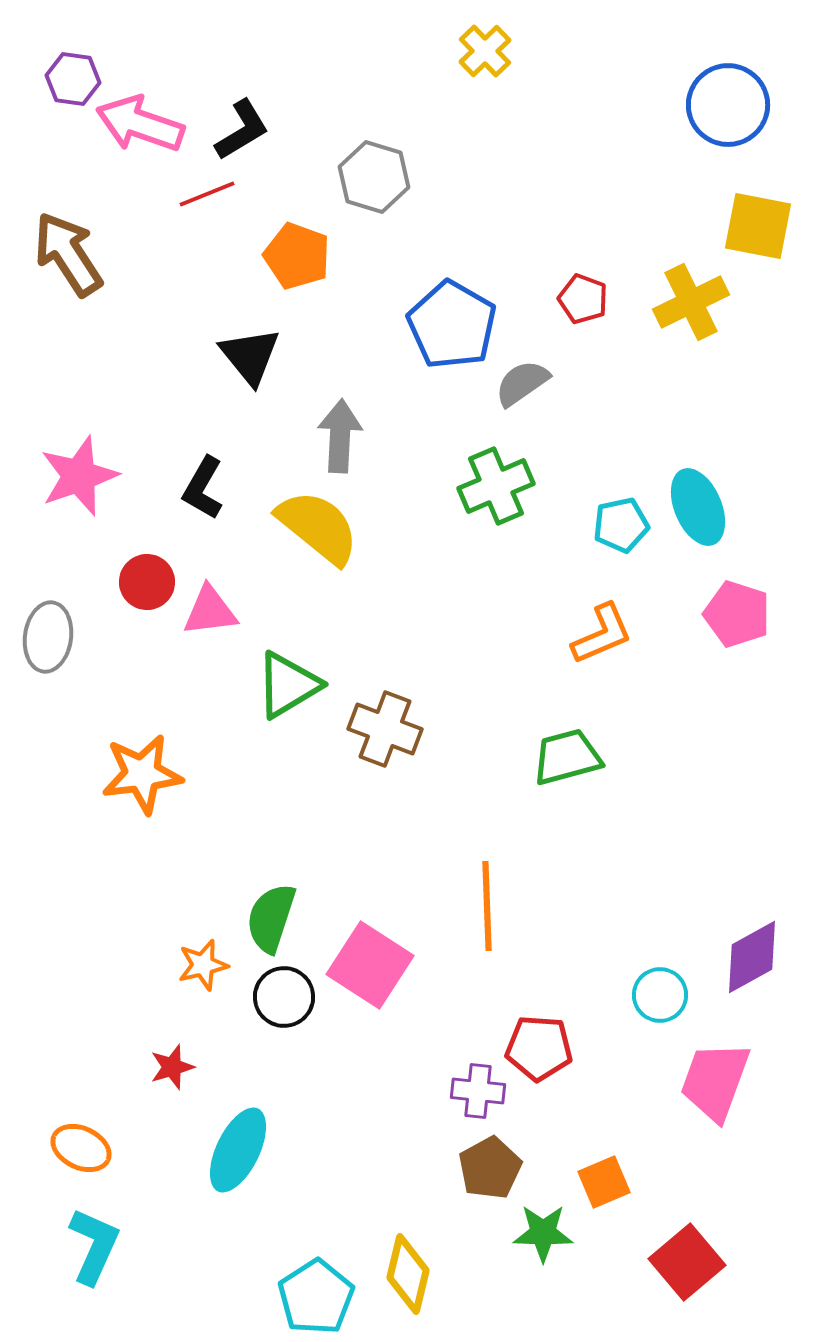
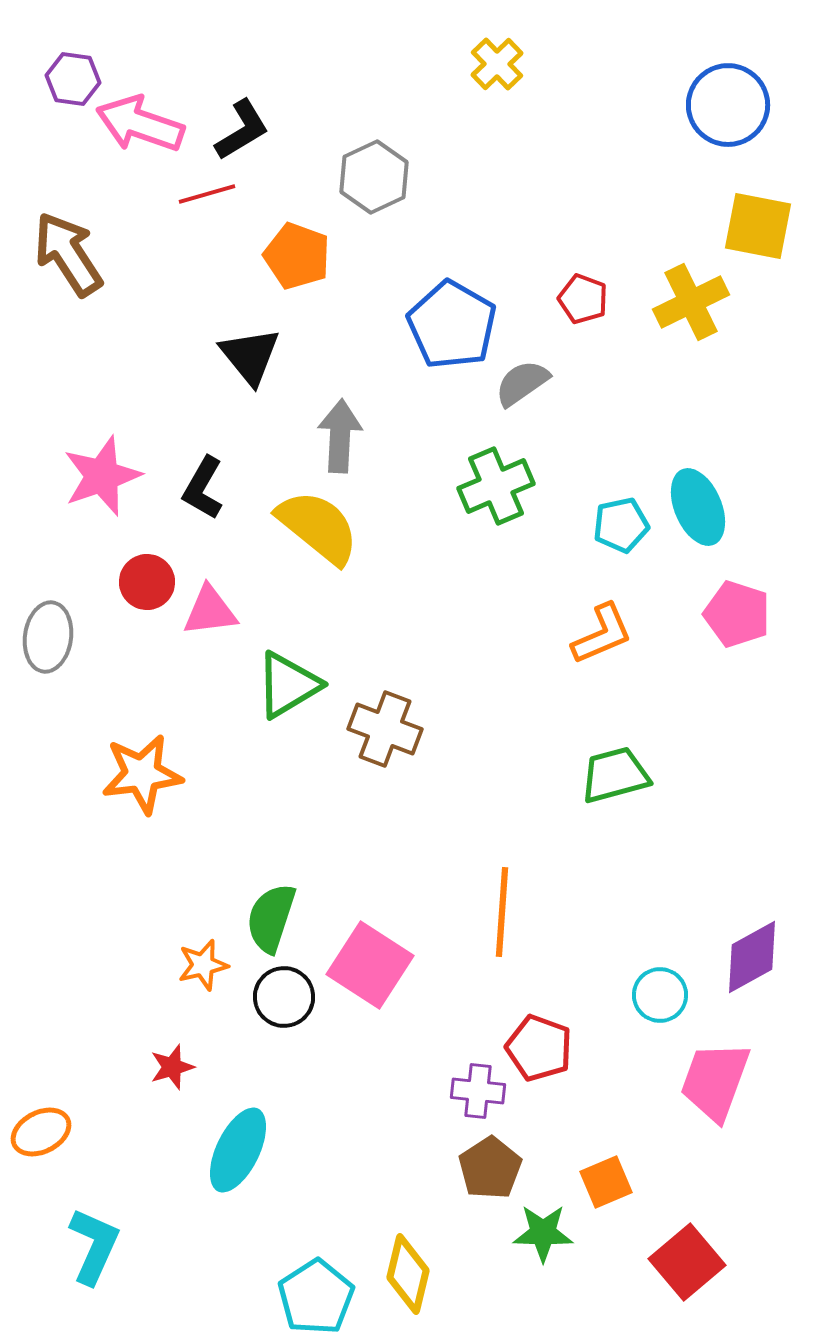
yellow cross at (485, 51): moved 12 px right, 13 px down
gray hexagon at (374, 177): rotated 18 degrees clockwise
red line at (207, 194): rotated 6 degrees clockwise
pink star at (79, 476): moved 23 px right
green trapezoid at (567, 757): moved 48 px right, 18 px down
orange line at (487, 906): moved 15 px right, 6 px down; rotated 6 degrees clockwise
red pentagon at (539, 1048): rotated 16 degrees clockwise
orange ellipse at (81, 1148): moved 40 px left, 16 px up; rotated 52 degrees counterclockwise
brown pentagon at (490, 1168): rotated 4 degrees counterclockwise
orange square at (604, 1182): moved 2 px right
